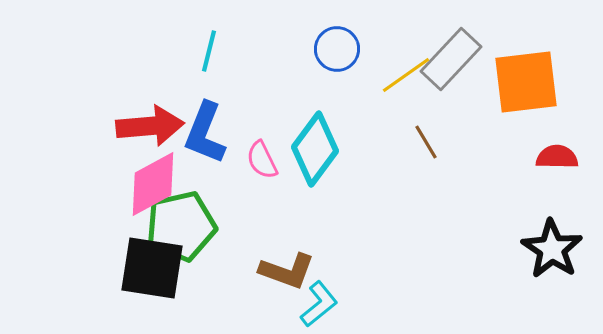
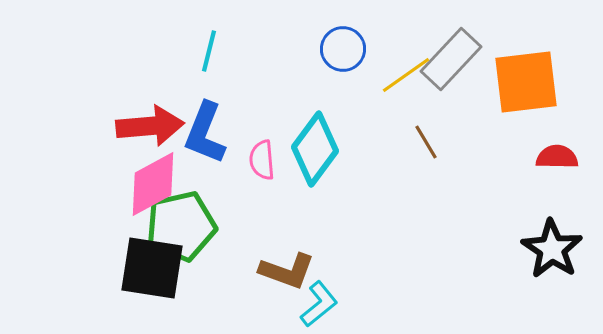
blue circle: moved 6 px right
pink semicircle: rotated 21 degrees clockwise
